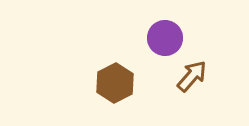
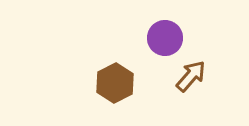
brown arrow: moved 1 px left
